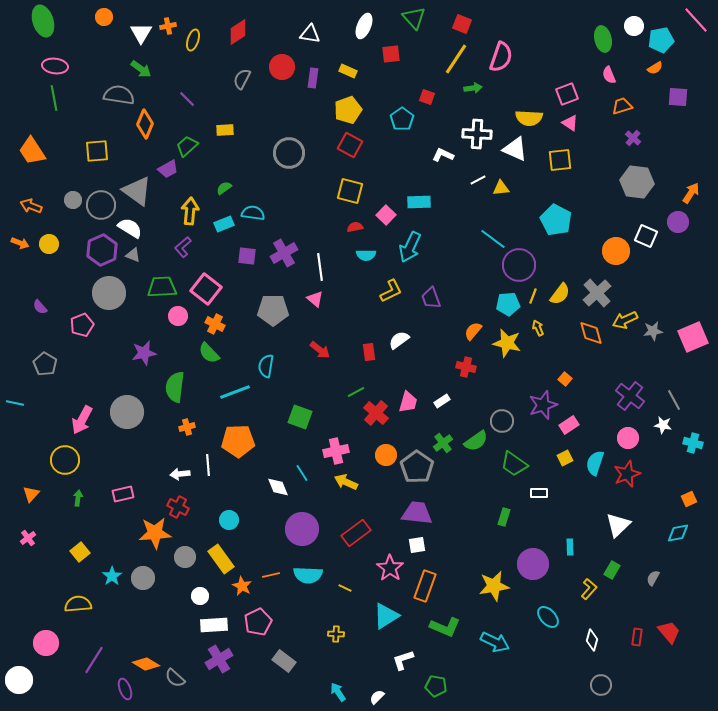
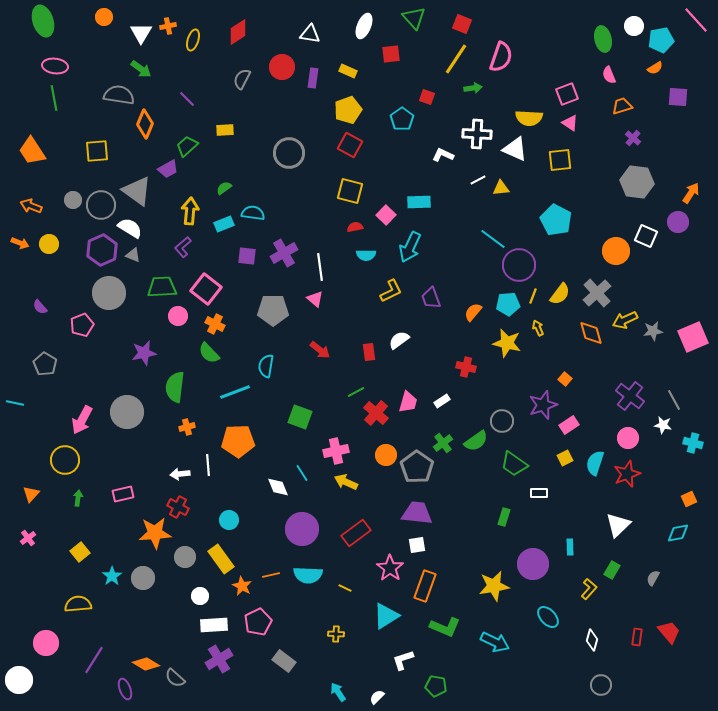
orange semicircle at (473, 331): moved 19 px up
